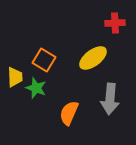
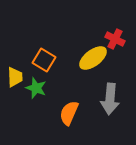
red cross: moved 16 px down; rotated 30 degrees clockwise
